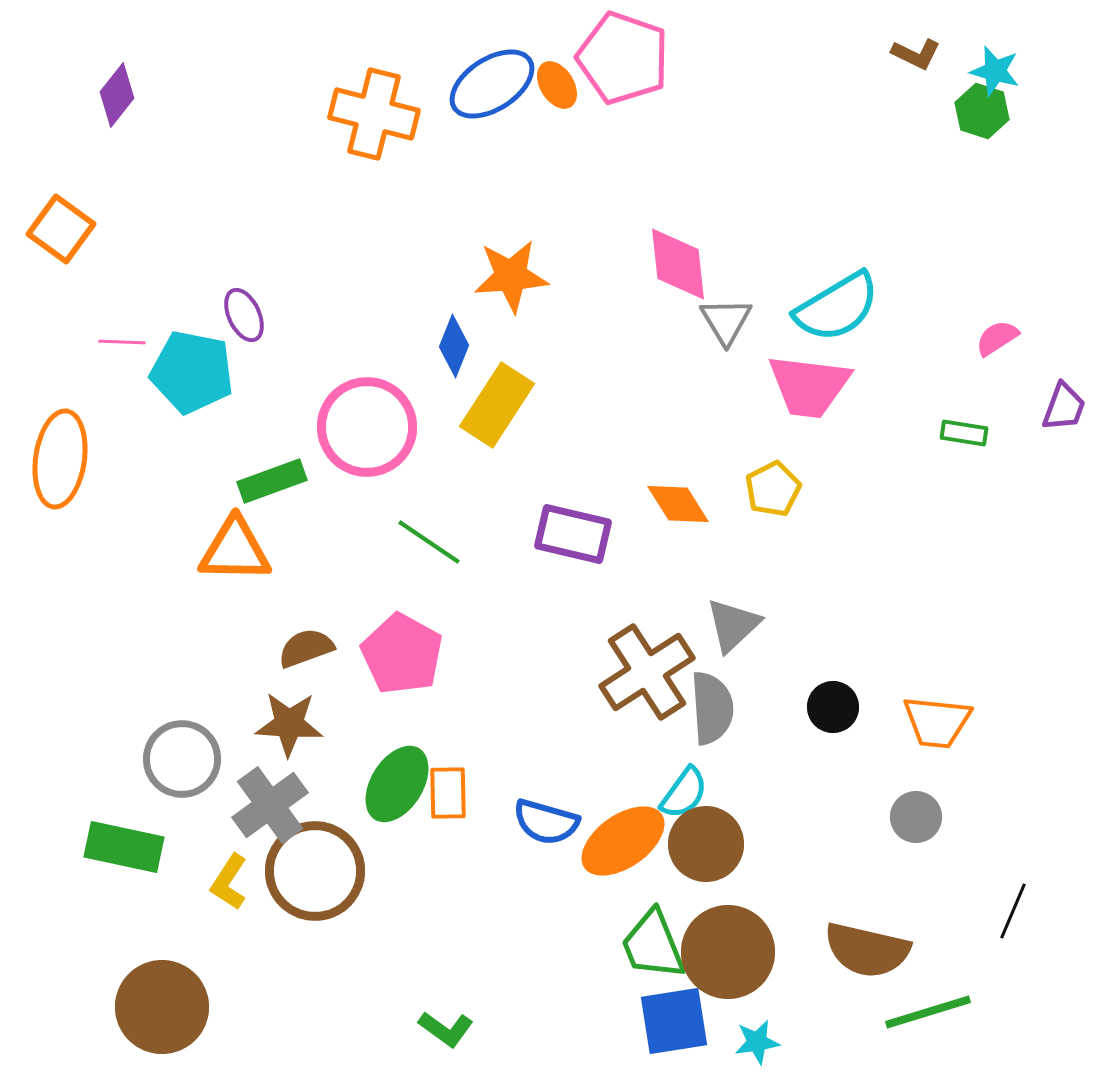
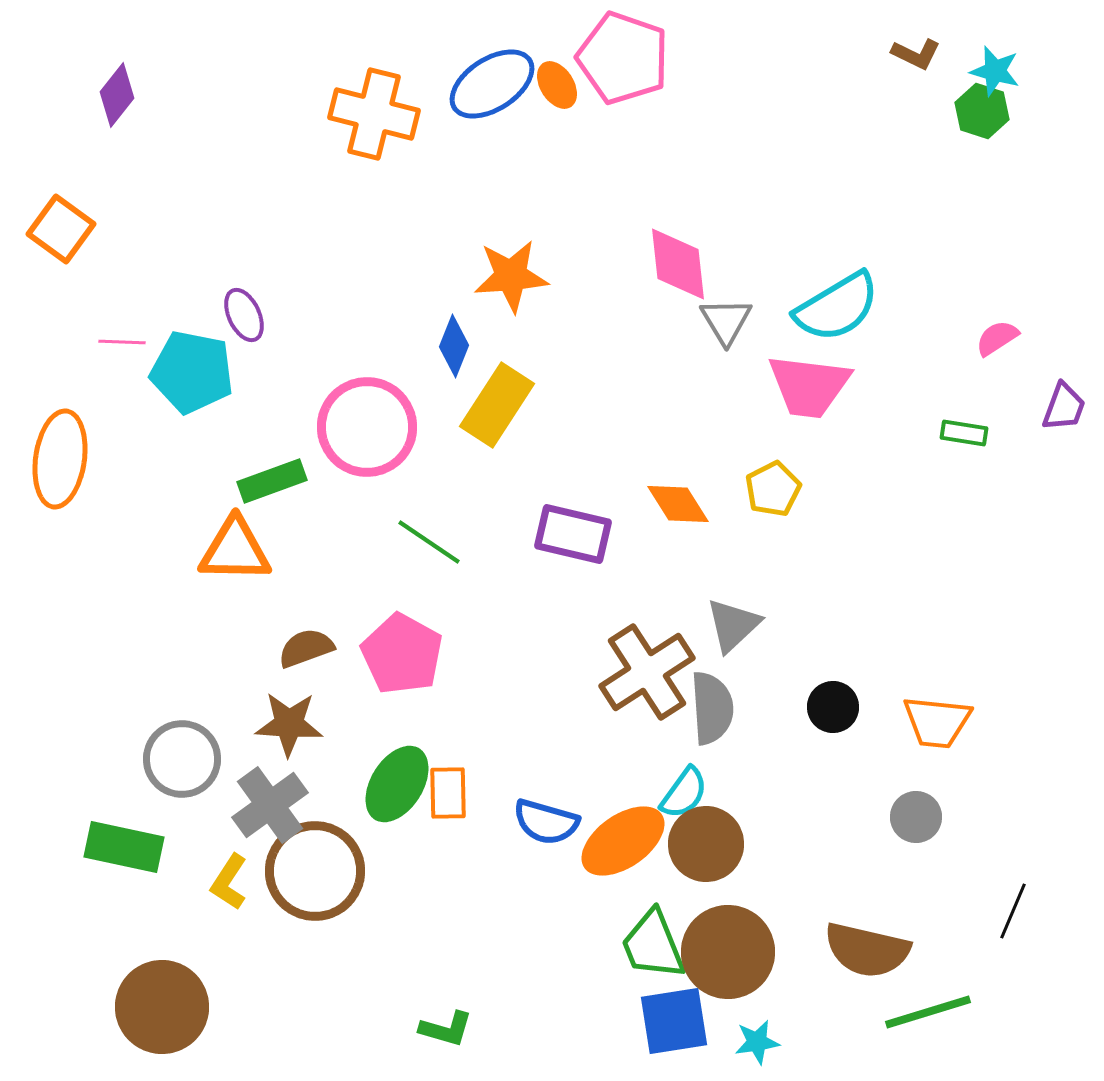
green L-shape at (446, 1029): rotated 20 degrees counterclockwise
